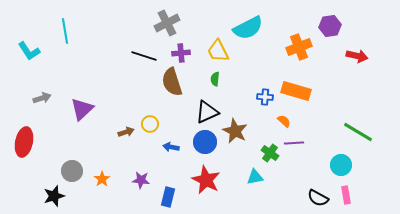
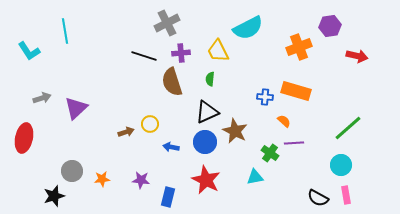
green semicircle: moved 5 px left
purple triangle: moved 6 px left, 1 px up
green line: moved 10 px left, 4 px up; rotated 72 degrees counterclockwise
red ellipse: moved 4 px up
orange star: rotated 28 degrees clockwise
